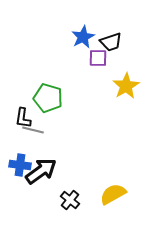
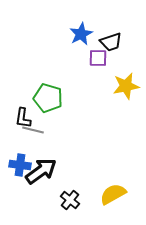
blue star: moved 2 px left, 3 px up
yellow star: rotated 20 degrees clockwise
